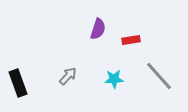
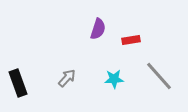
gray arrow: moved 1 px left, 2 px down
